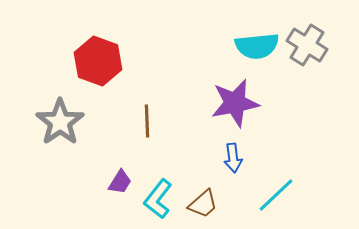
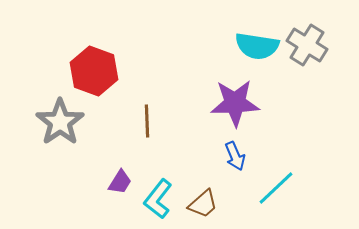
cyan semicircle: rotated 15 degrees clockwise
red hexagon: moved 4 px left, 10 px down
purple star: rotated 9 degrees clockwise
blue arrow: moved 2 px right, 2 px up; rotated 16 degrees counterclockwise
cyan line: moved 7 px up
